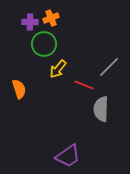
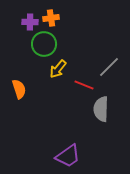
orange cross: rotated 14 degrees clockwise
